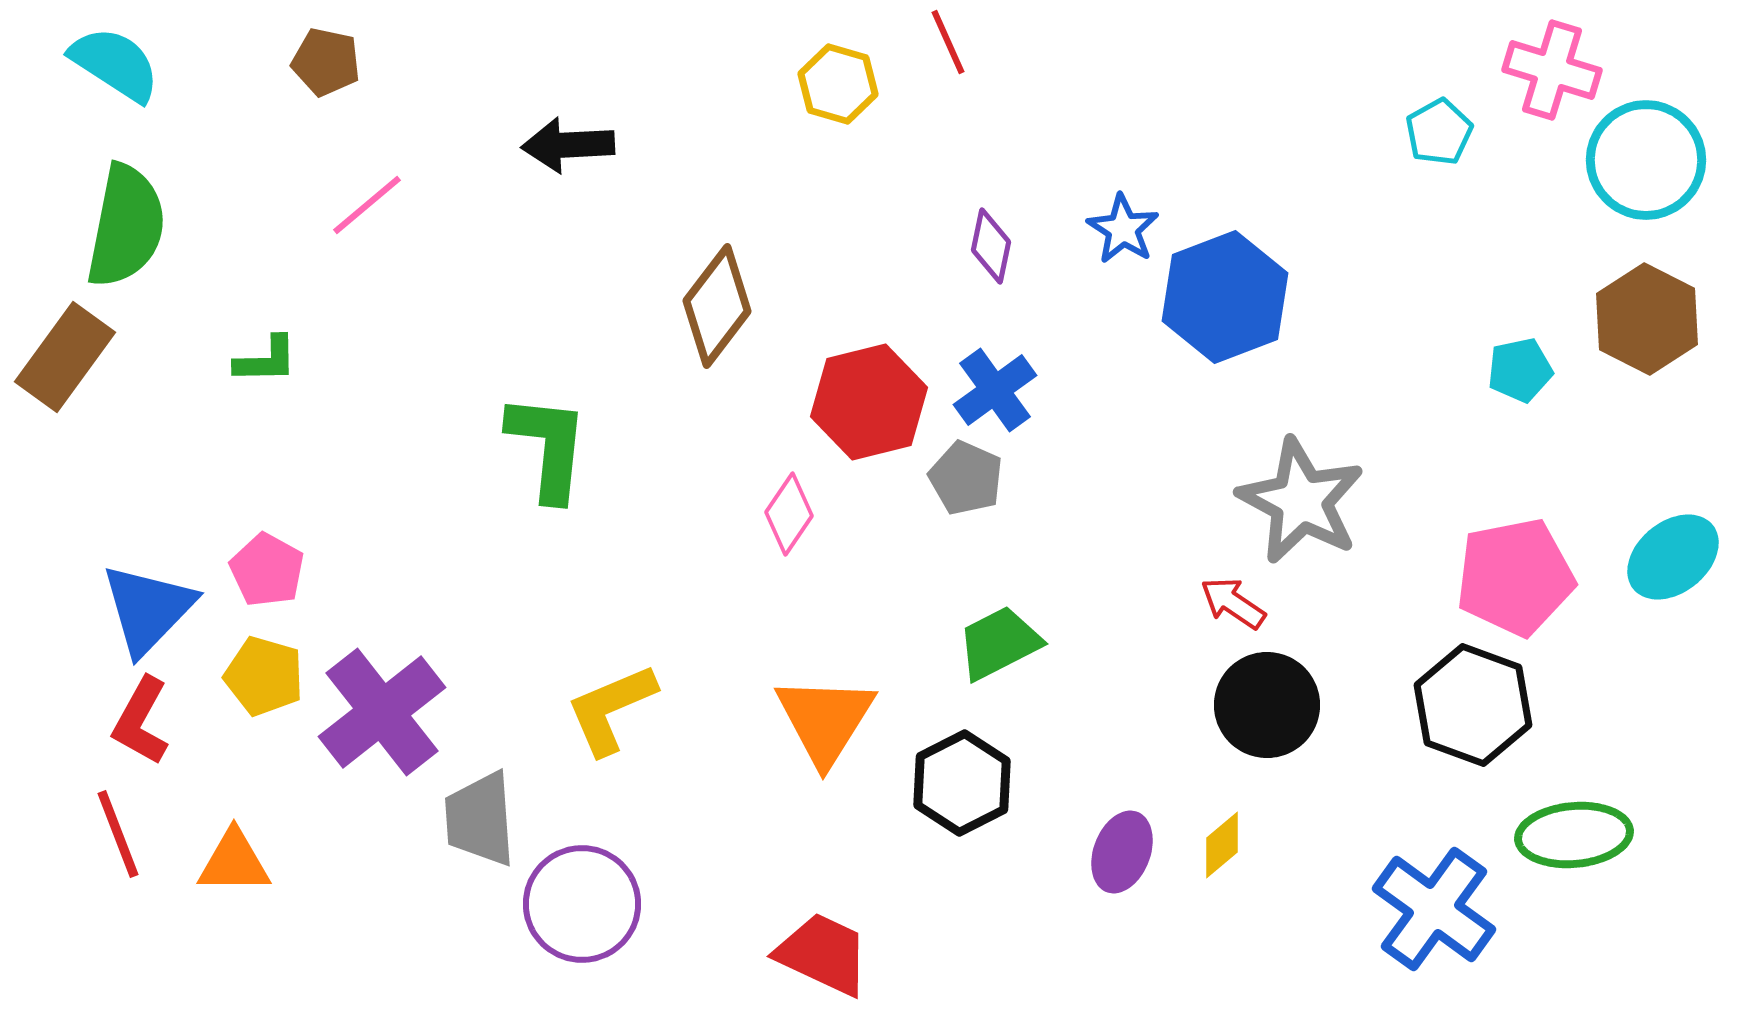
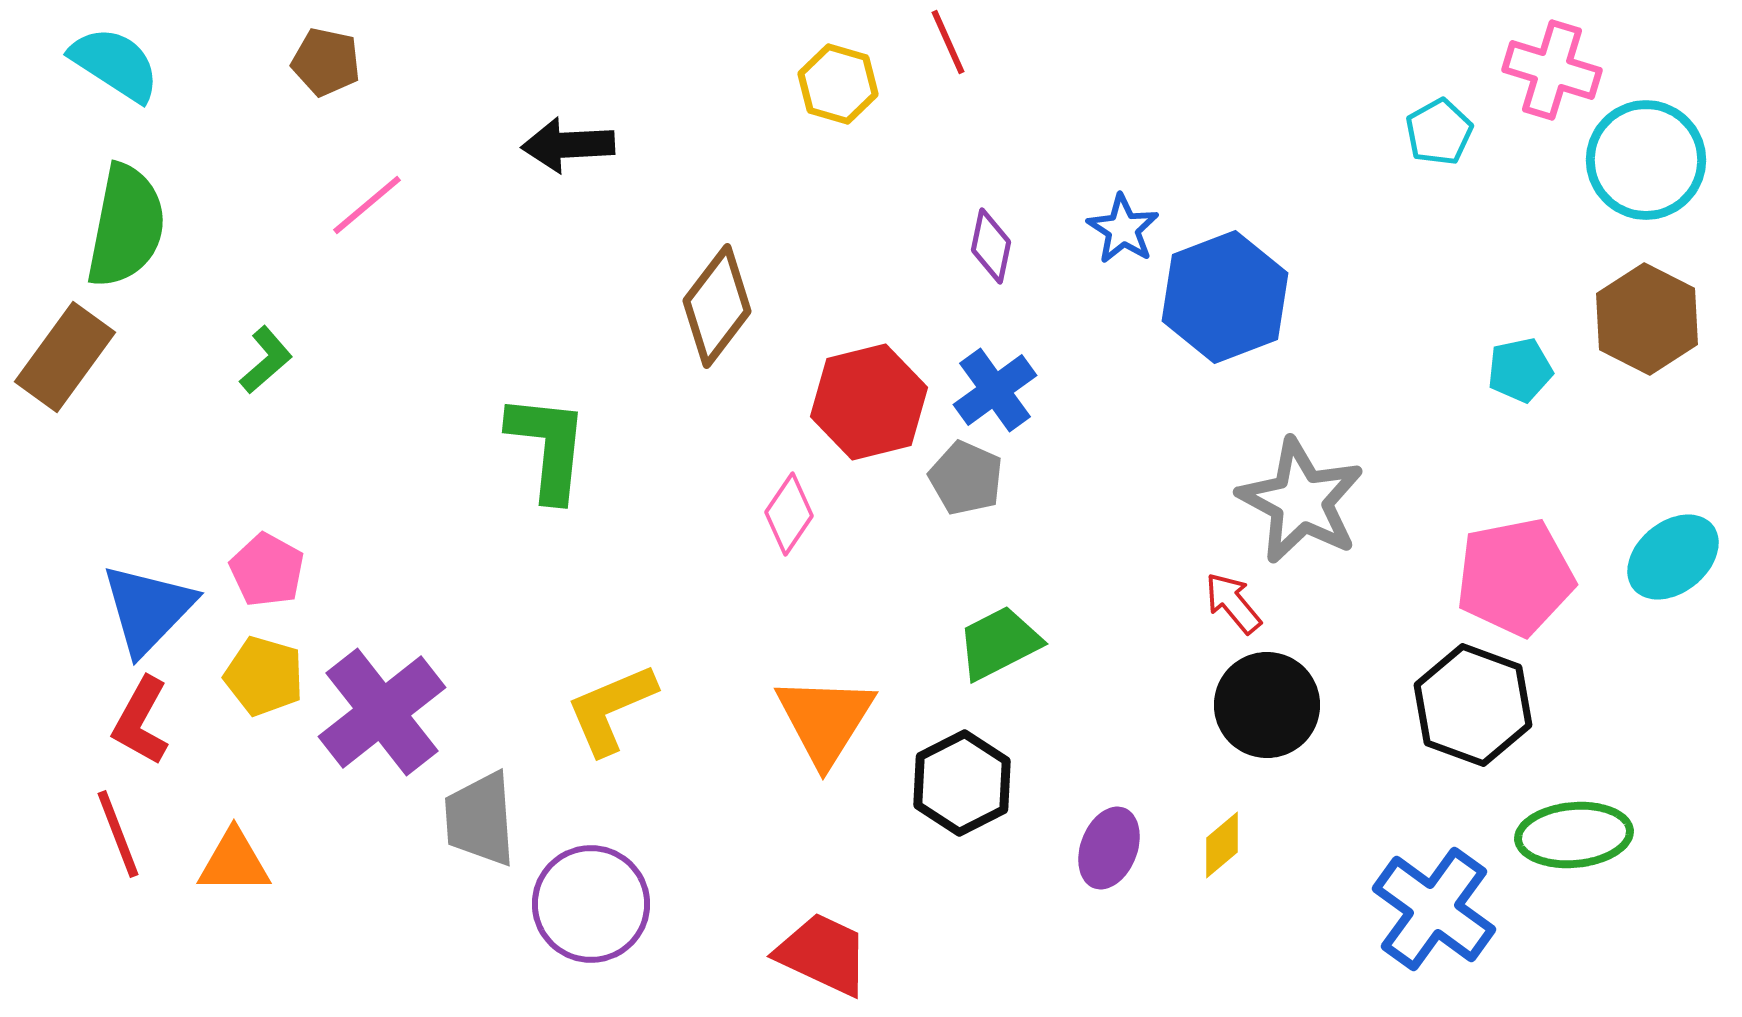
green L-shape at (266, 360): rotated 40 degrees counterclockwise
red arrow at (1233, 603): rotated 16 degrees clockwise
purple ellipse at (1122, 852): moved 13 px left, 4 px up
purple circle at (582, 904): moved 9 px right
